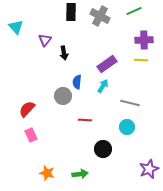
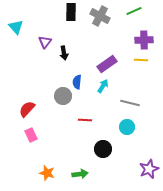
purple triangle: moved 2 px down
